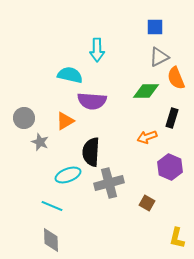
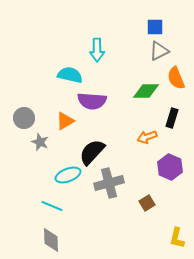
gray triangle: moved 6 px up
black semicircle: moved 1 px right; rotated 40 degrees clockwise
brown square: rotated 28 degrees clockwise
